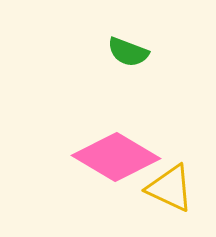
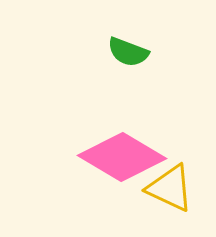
pink diamond: moved 6 px right
